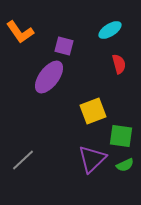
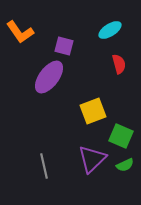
green square: rotated 15 degrees clockwise
gray line: moved 21 px right, 6 px down; rotated 60 degrees counterclockwise
